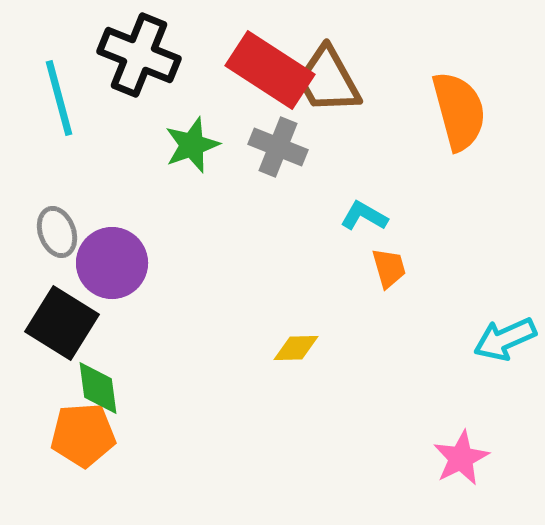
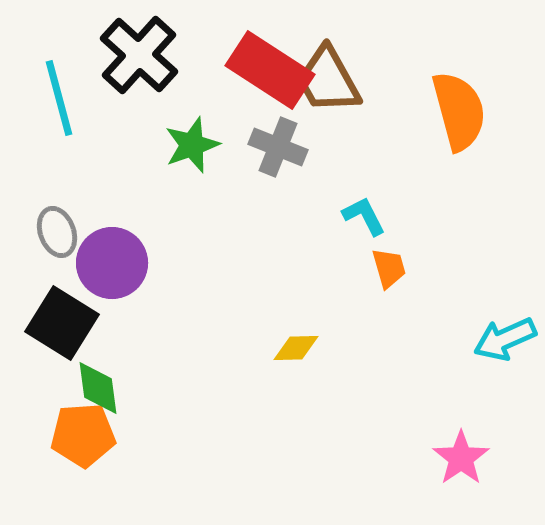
black cross: rotated 20 degrees clockwise
cyan L-shape: rotated 33 degrees clockwise
pink star: rotated 8 degrees counterclockwise
